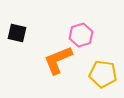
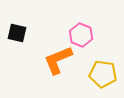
pink hexagon: rotated 20 degrees counterclockwise
